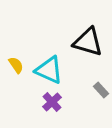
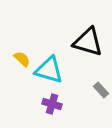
yellow semicircle: moved 6 px right, 6 px up; rotated 12 degrees counterclockwise
cyan triangle: rotated 8 degrees counterclockwise
purple cross: moved 2 px down; rotated 30 degrees counterclockwise
